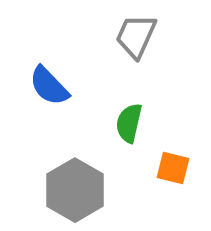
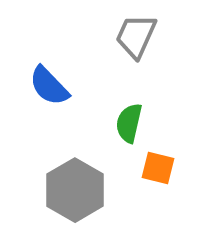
orange square: moved 15 px left
